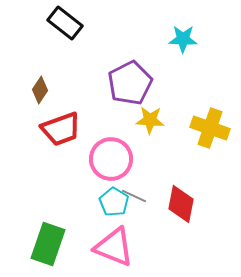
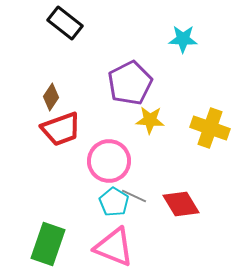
brown diamond: moved 11 px right, 7 px down
pink circle: moved 2 px left, 2 px down
red diamond: rotated 42 degrees counterclockwise
